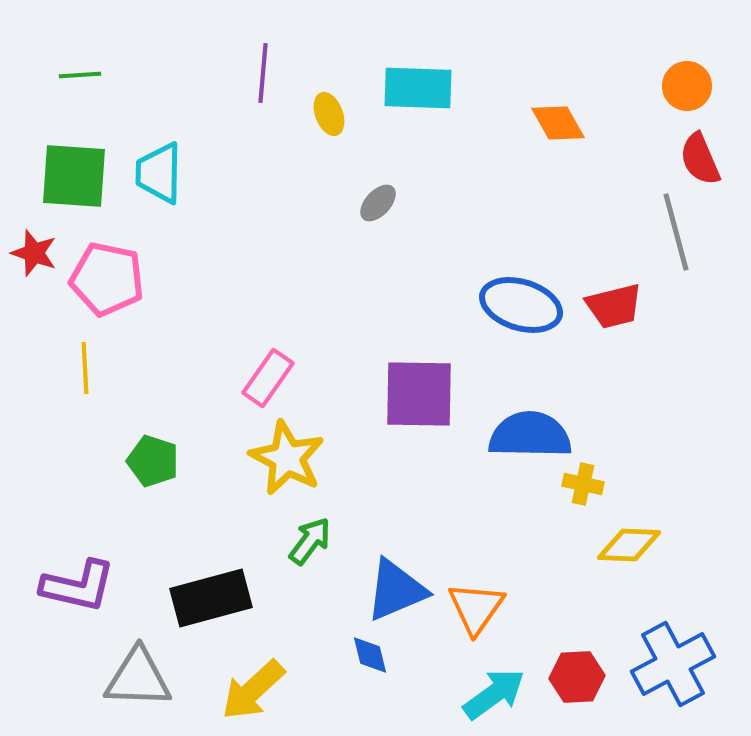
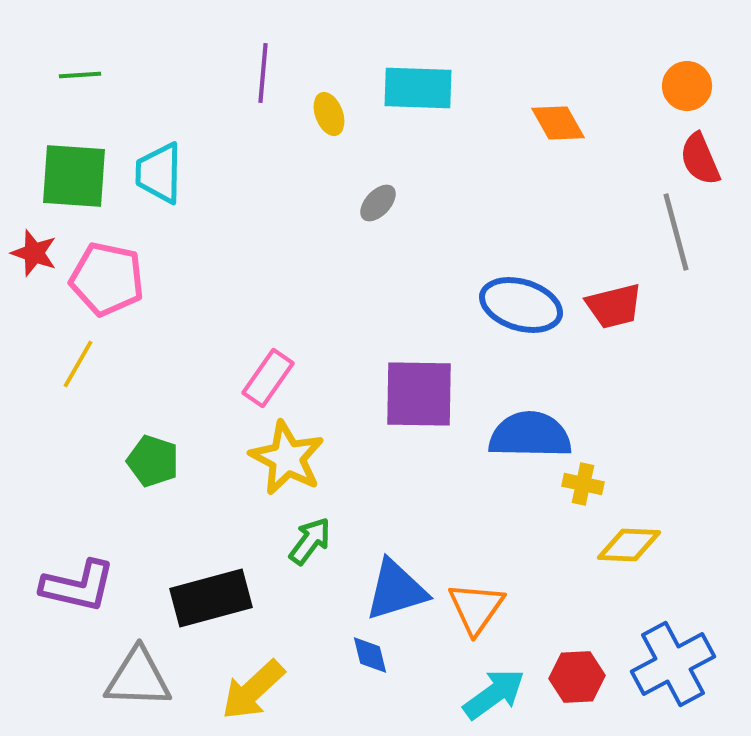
yellow line: moved 7 px left, 4 px up; rotated 33 degrees clockwise
blue triangle: rotated 6 degrees clockwise
